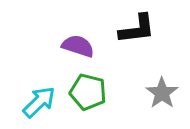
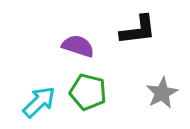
black L-shape: moved 1 px right, 1 px down
gray star: rotated 8 degrees clockwise
